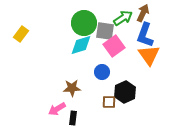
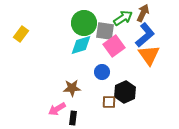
blue L-shape: rotated 150 degrees counterclockwise
